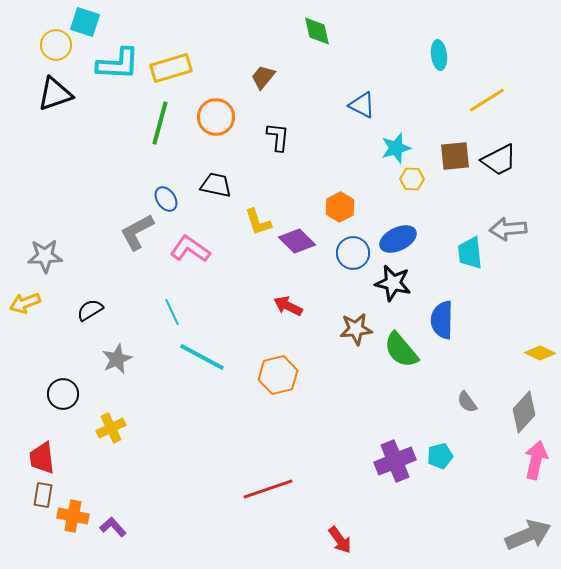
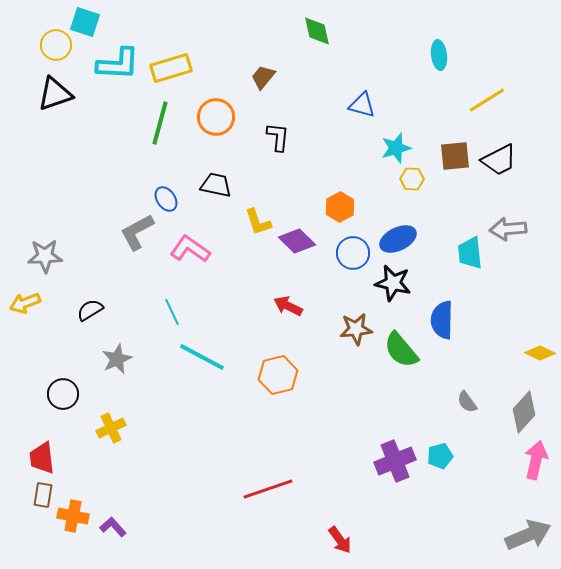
blue triangle at (362, 105): rotated 12 degrees counterclockwise
